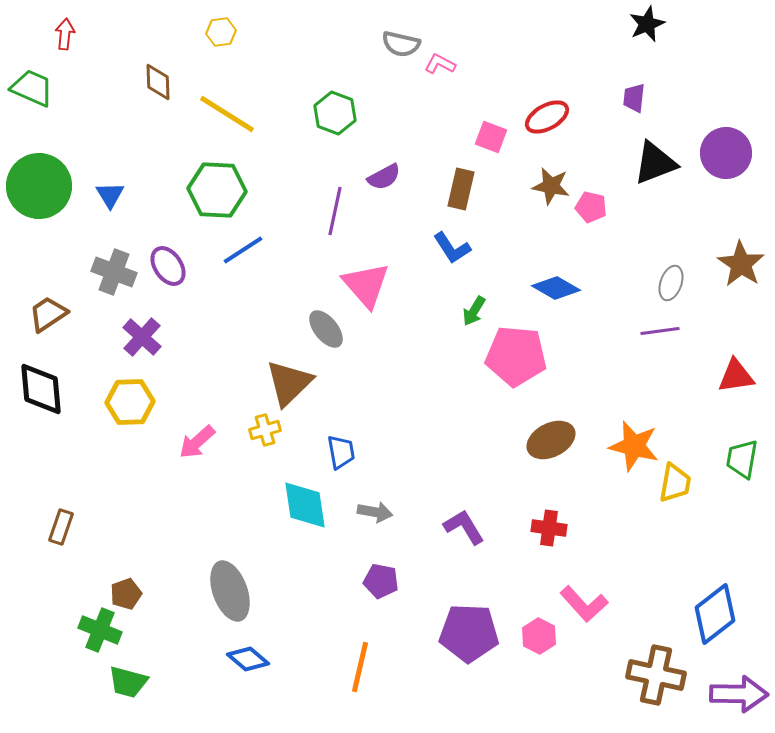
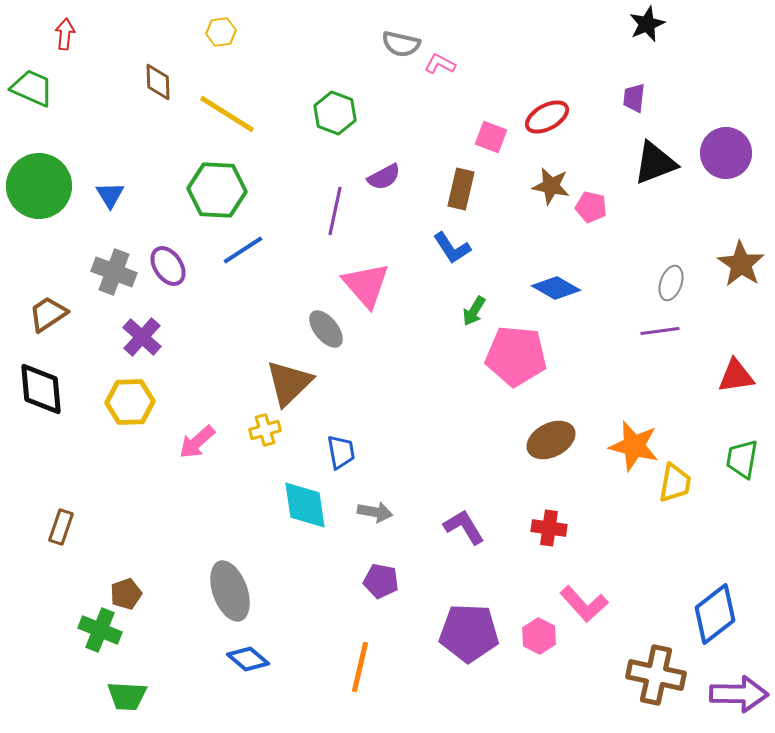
green trapezoid at (128, 682): moved 1 px left, 14 px down; rotated 12 degrees counterclockwise
